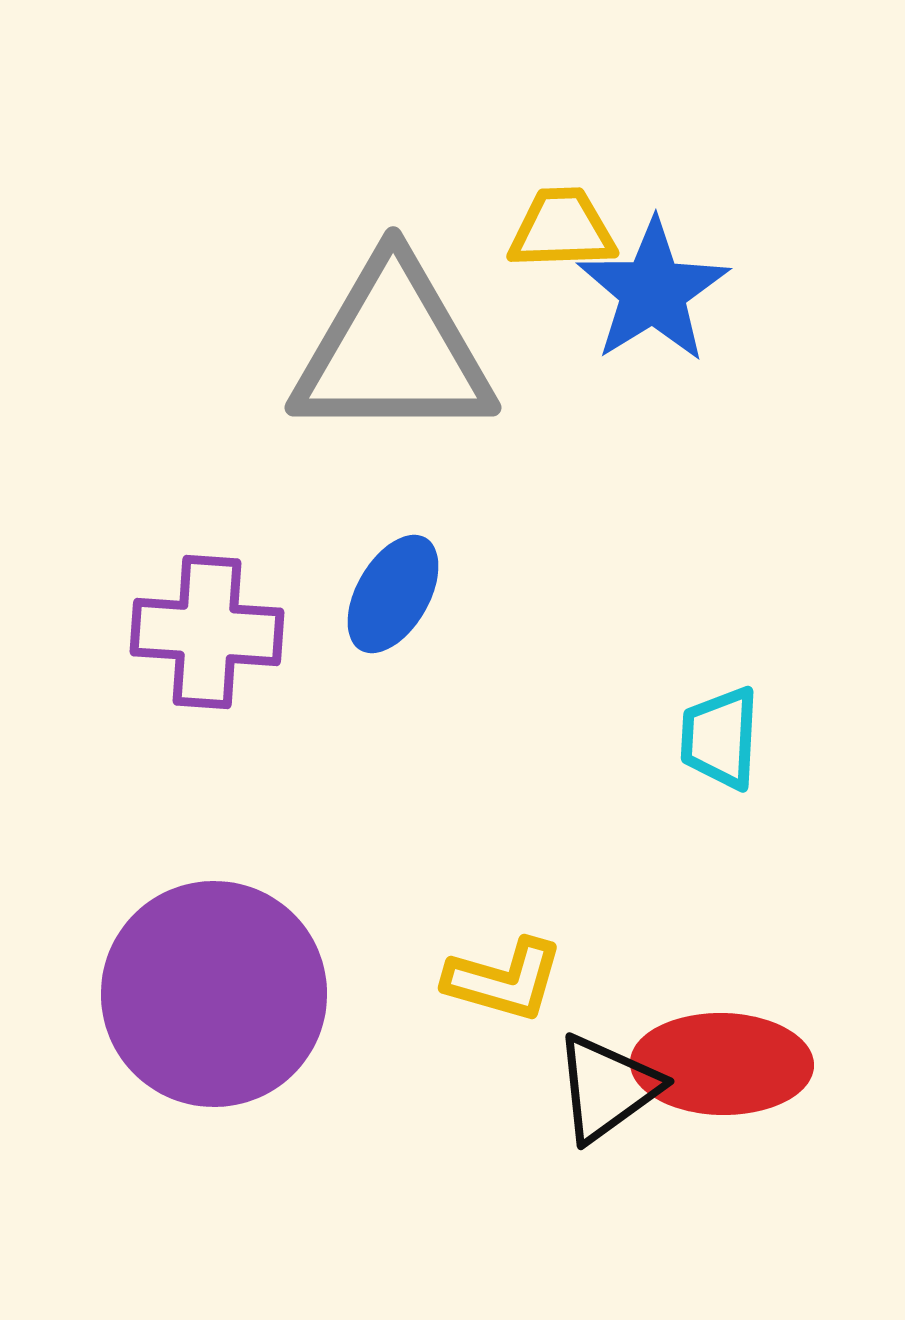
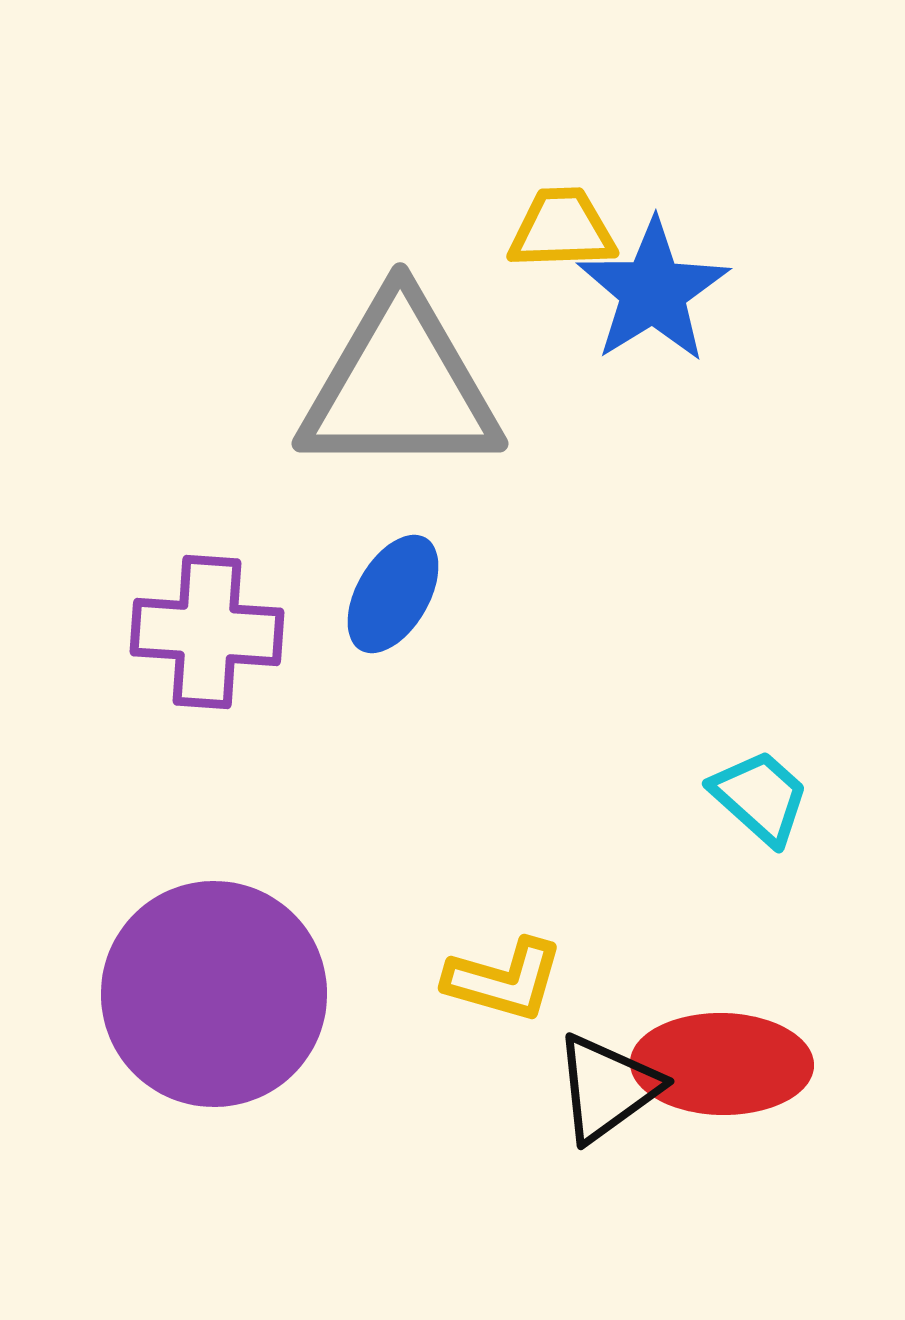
gray triangle: moved 7 px right, 36 px down
cyan trapezoid: moved 40 px right, 59 px down; rotated 129 degrees clockwise
